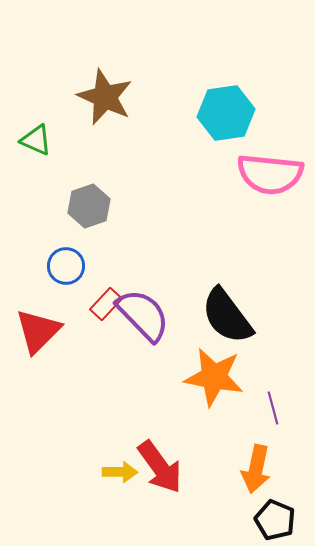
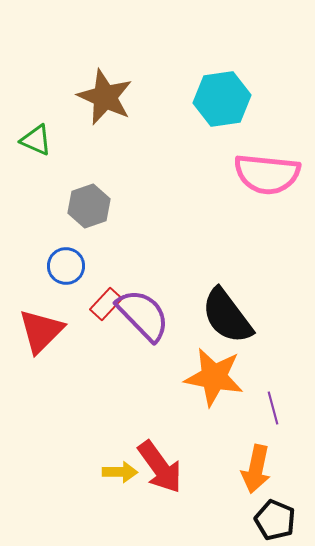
cyan hexagon: moved 4 px left, 14 px up
pink semicircle: moved 3 px left
red triangle: moved 3 px right
